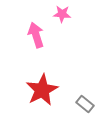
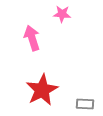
pink arrow: moved 4 px left, 3 px down
gray rectangle: rotated 36 degrees counterclockwise
